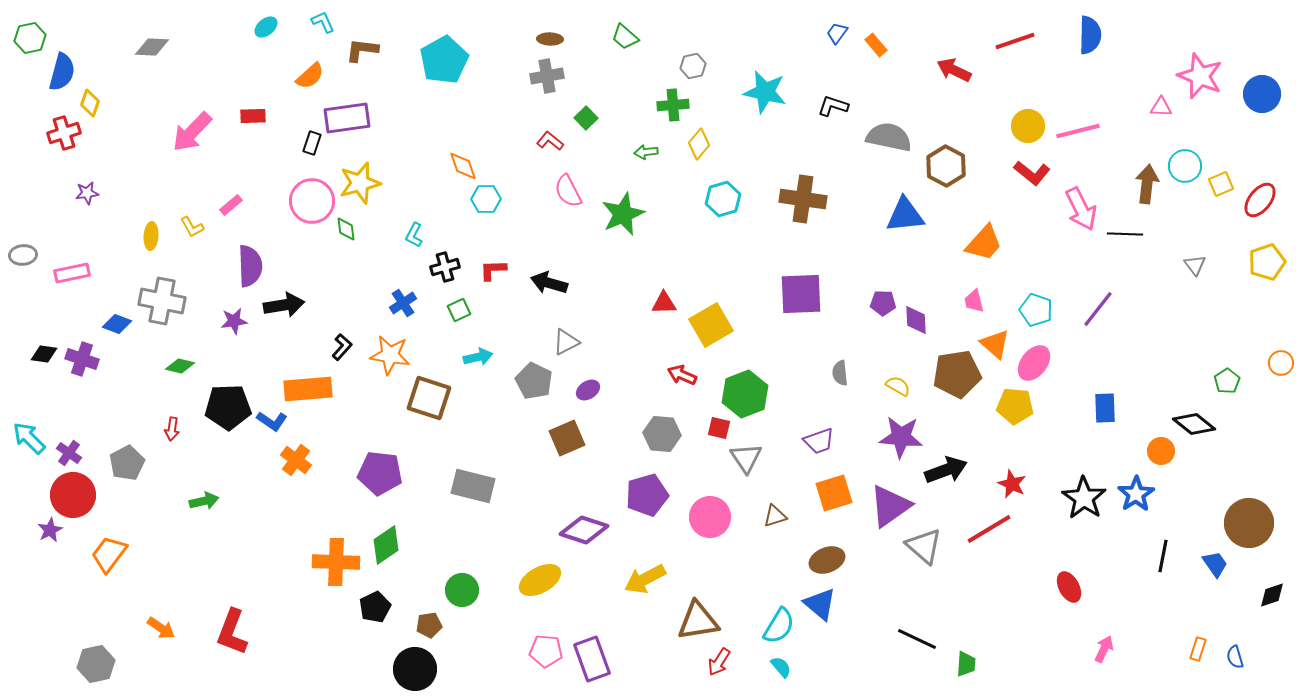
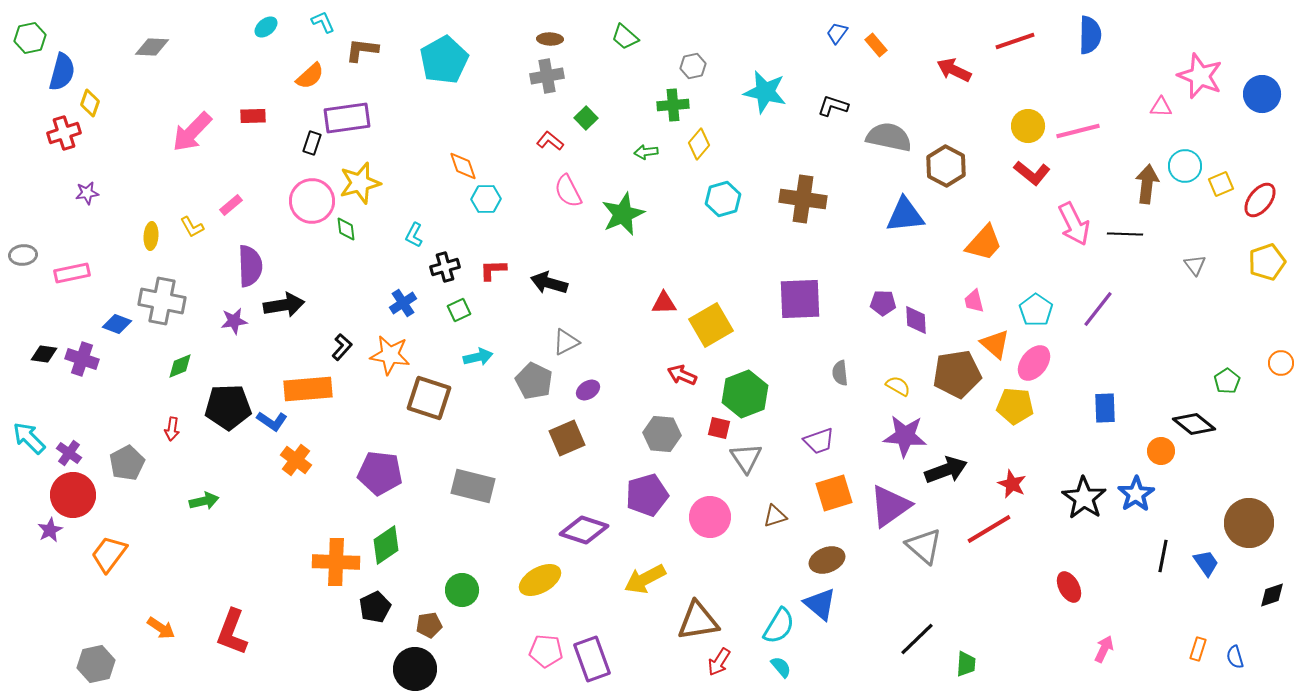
pink arrow at (1081, 209): moved 7 px left, 15 px down
purple square at (801, 294): moved 1 px left, 5 px down
cyan pentagon at (1036, 310): rotated 16 degrees clockwise
green diamond at (180, 366): rotated 36 degrees counterclockwise
purple star at (901, 437): moved 4 px right, 1 px up
blue trapezoid at (1215, 564): moved 9 px left, 1 px up
black line at (917, 639): rotated 69 degrees counterclockwise
